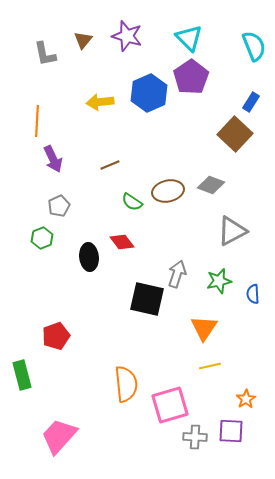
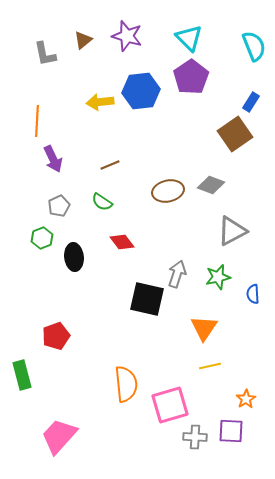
brown triangle: rotated 12 degrees clockwise
blue hexagon: moved 8 px left, 2 px up; rotated 18 degrees clockwise
brown square: rotated 12 degrees clockwise
green semicircle: moved 30 px left
black ellipse: moved 15 px left
green star: moved 1 px left, 4 px up
